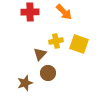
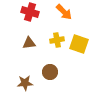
red cross: rotated 18 degrees clockwise
yellow cross: moved 1 px right, 1 px up
brown triangle: moved 11 px left, 11 px up; rotated 40 degrees clockwise
brown circle: moved 2 px right, 1 px up
brown star: rotated 14 degrees clockwise
